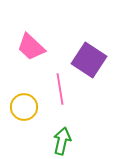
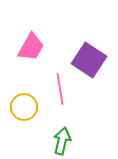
pink trapezoid: rotated 104 degrees counterclockwise
